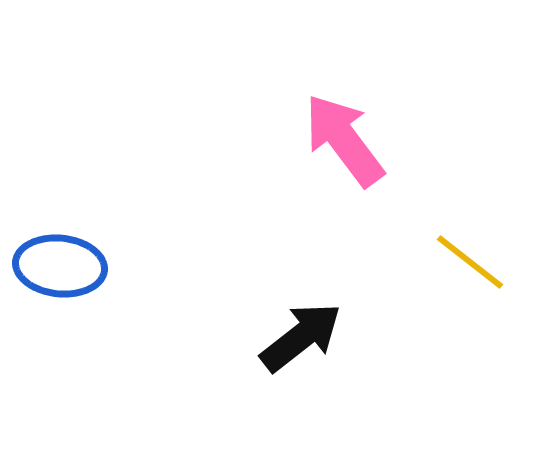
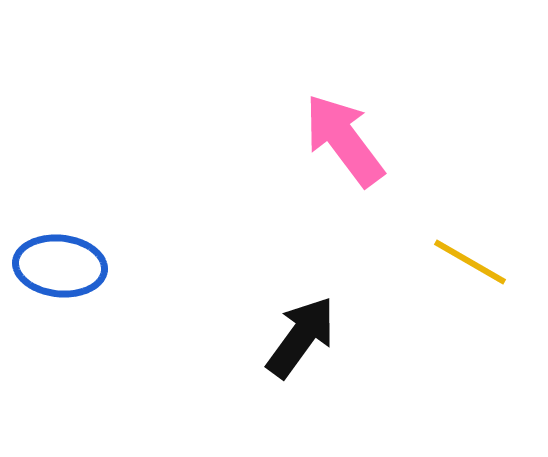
yellow line: rotated 8 degrees counterclockwise
black arrow: rotated 16 degrees counterclockwise
